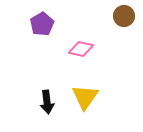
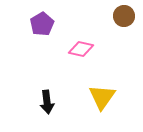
yellow triangle: moved 17 px right
